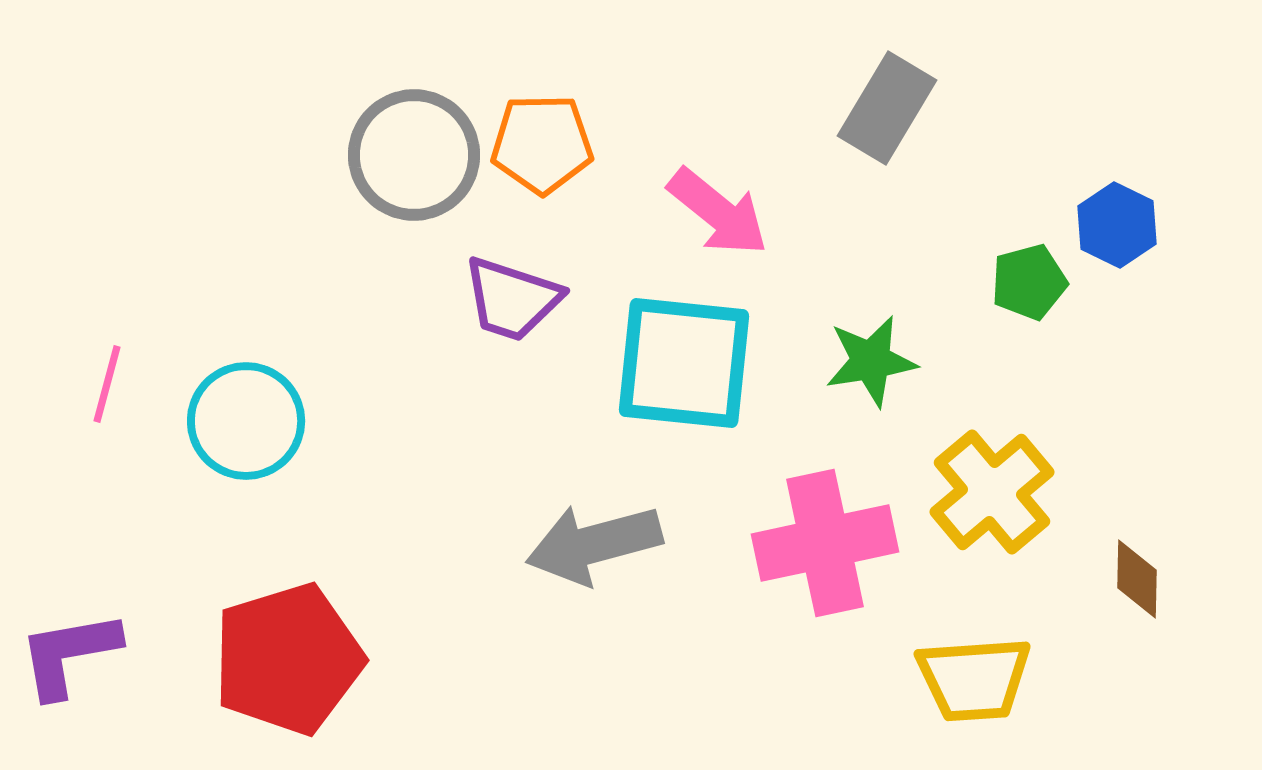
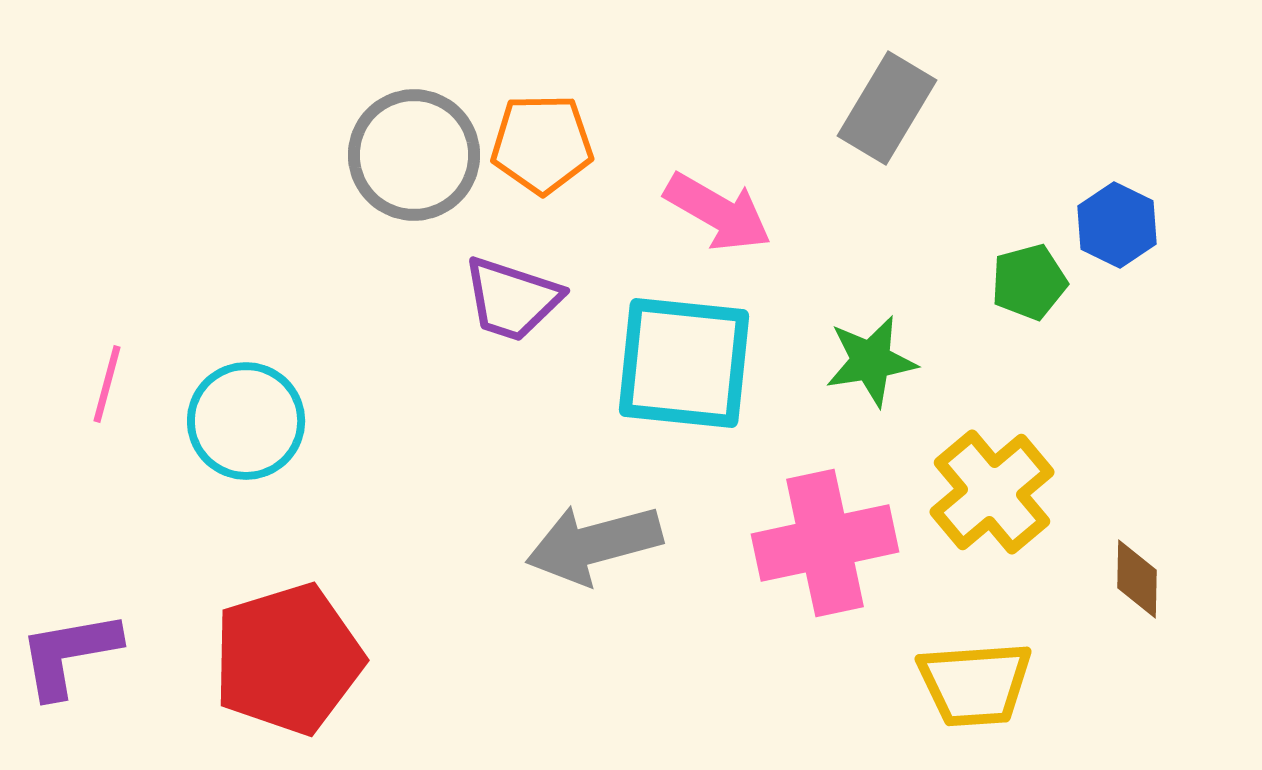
pink arrow: rotated 9 degrees counterclockwise
yellow trapezoid: moved 1 px right, 5 px down
